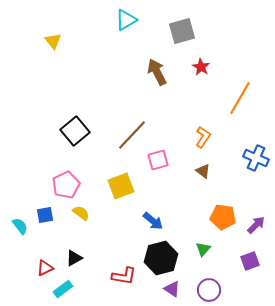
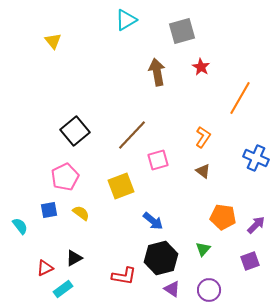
brown arrow: rotated 16 degrees clockwise
pink pentagon: moved 1 px left, 8 px up
blue square: moved 4 px right, 5 px up
